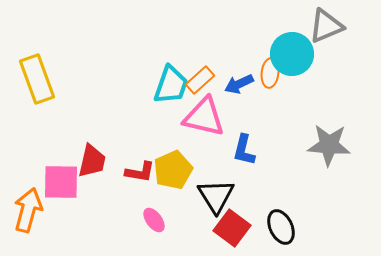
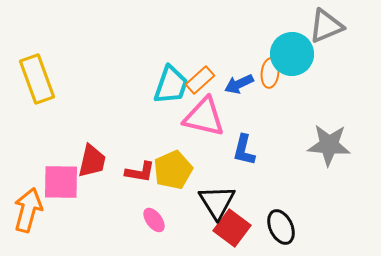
black triangle: moved 1 px right, 6 px down
